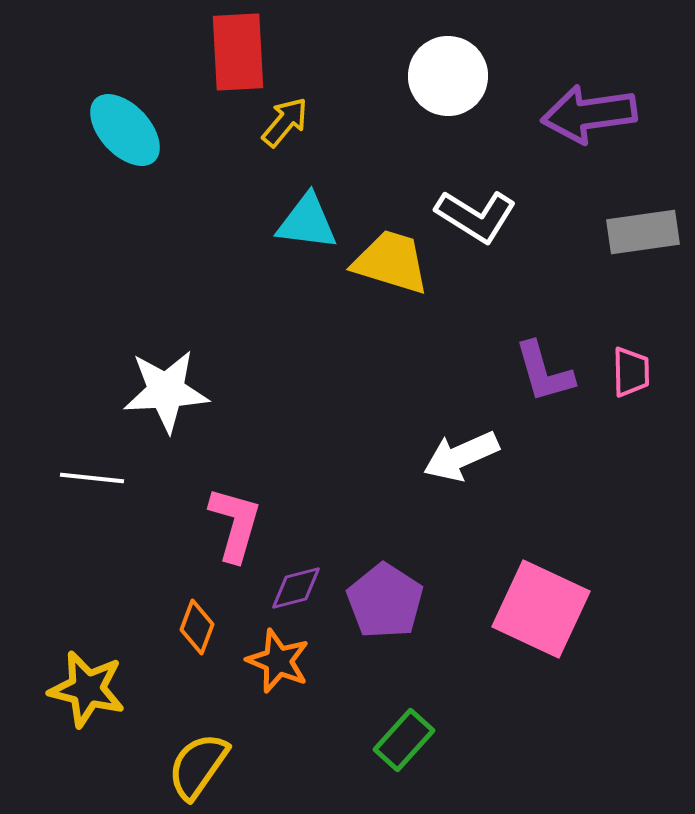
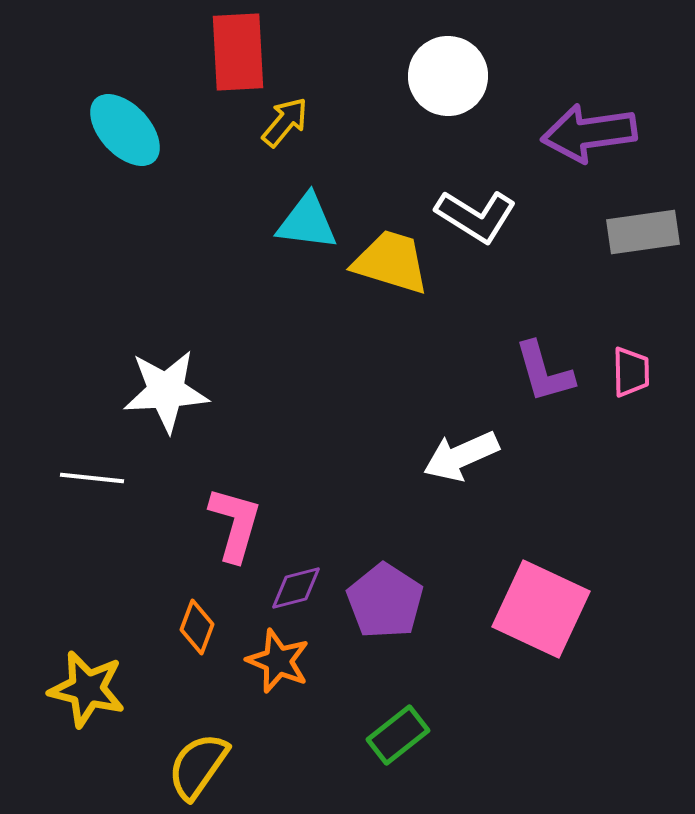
purple arrow: moved 19 px down
green rectangle: moved 6 px left, 5 px up; rotated 10 degrees clockwise
